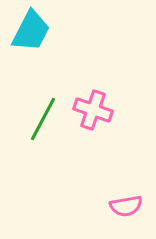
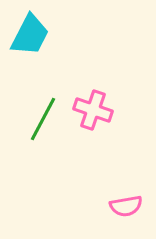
cyan trapezoid: moved 1 px left, 4 px down
